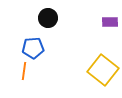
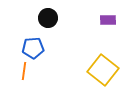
purple rectangle: moved 2 px left, 2 px up
